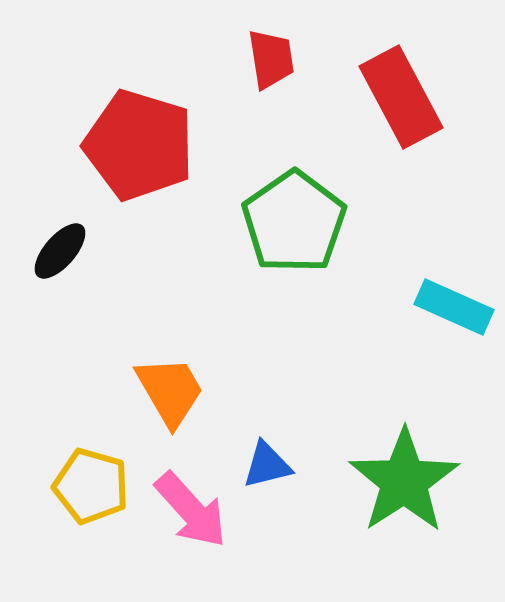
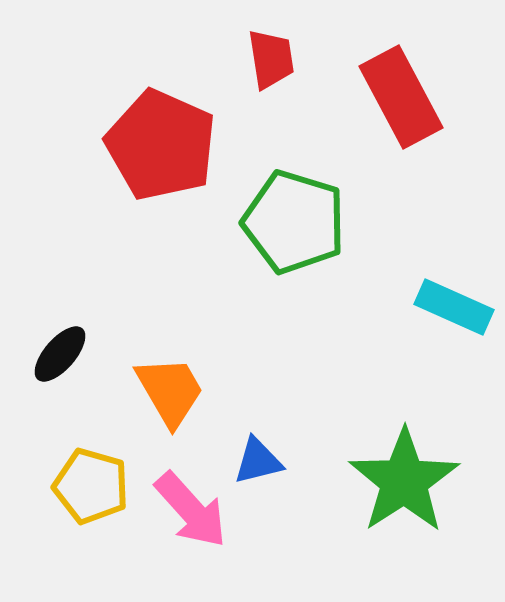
red pentagon: moved 22 px right; rotated 7 degrees clockwise
green pentagon: rotated 20 degrees counterclockwise
black ellipse: moved 103 px down
blue triangle: moved 9 px left, 4 px up
